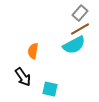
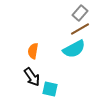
cyan semicircle: moved 4 px down
black arrow: moved 9 px right
